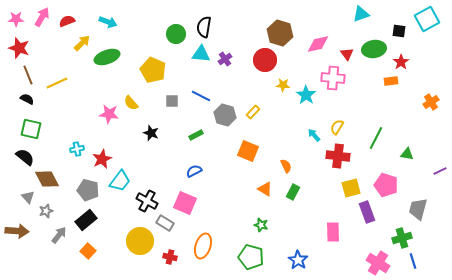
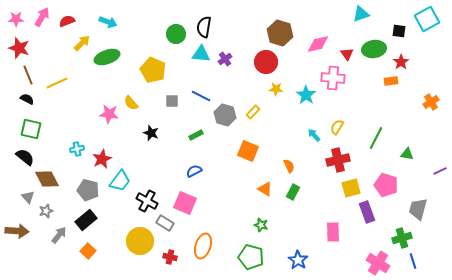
red circle at (265, 60): moved 1 px right, 2 px down
yellow star at (283, 85): moved 7 px left, 4 px down
red cross at (338, 156): moved 4 px down; rotated 20 degrees counterclockwise
orange semicircle at (286, 166): moved 3 px right
